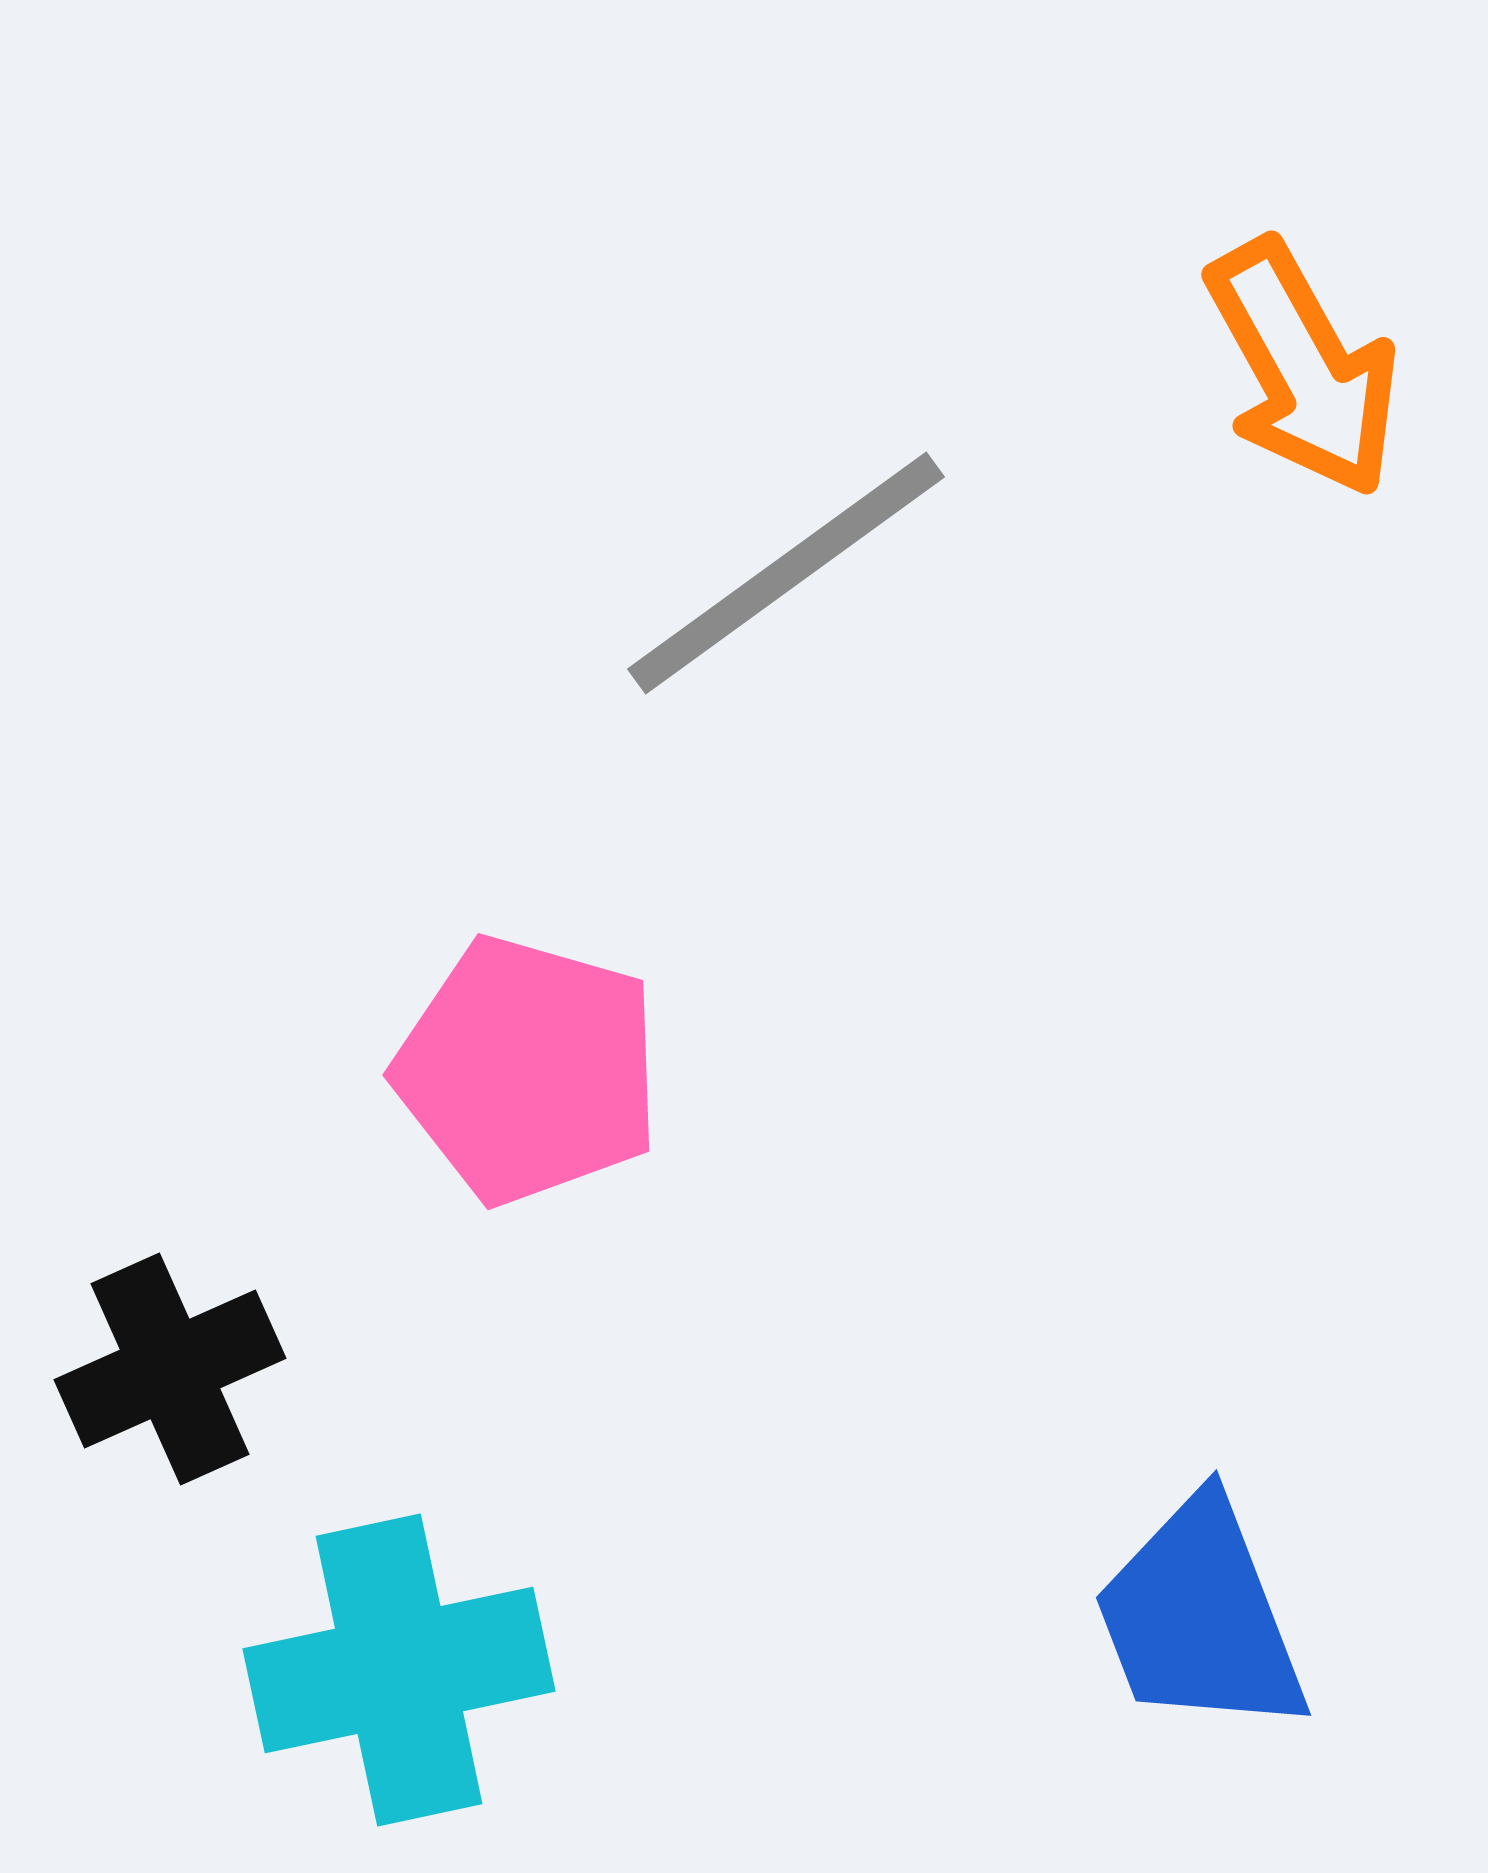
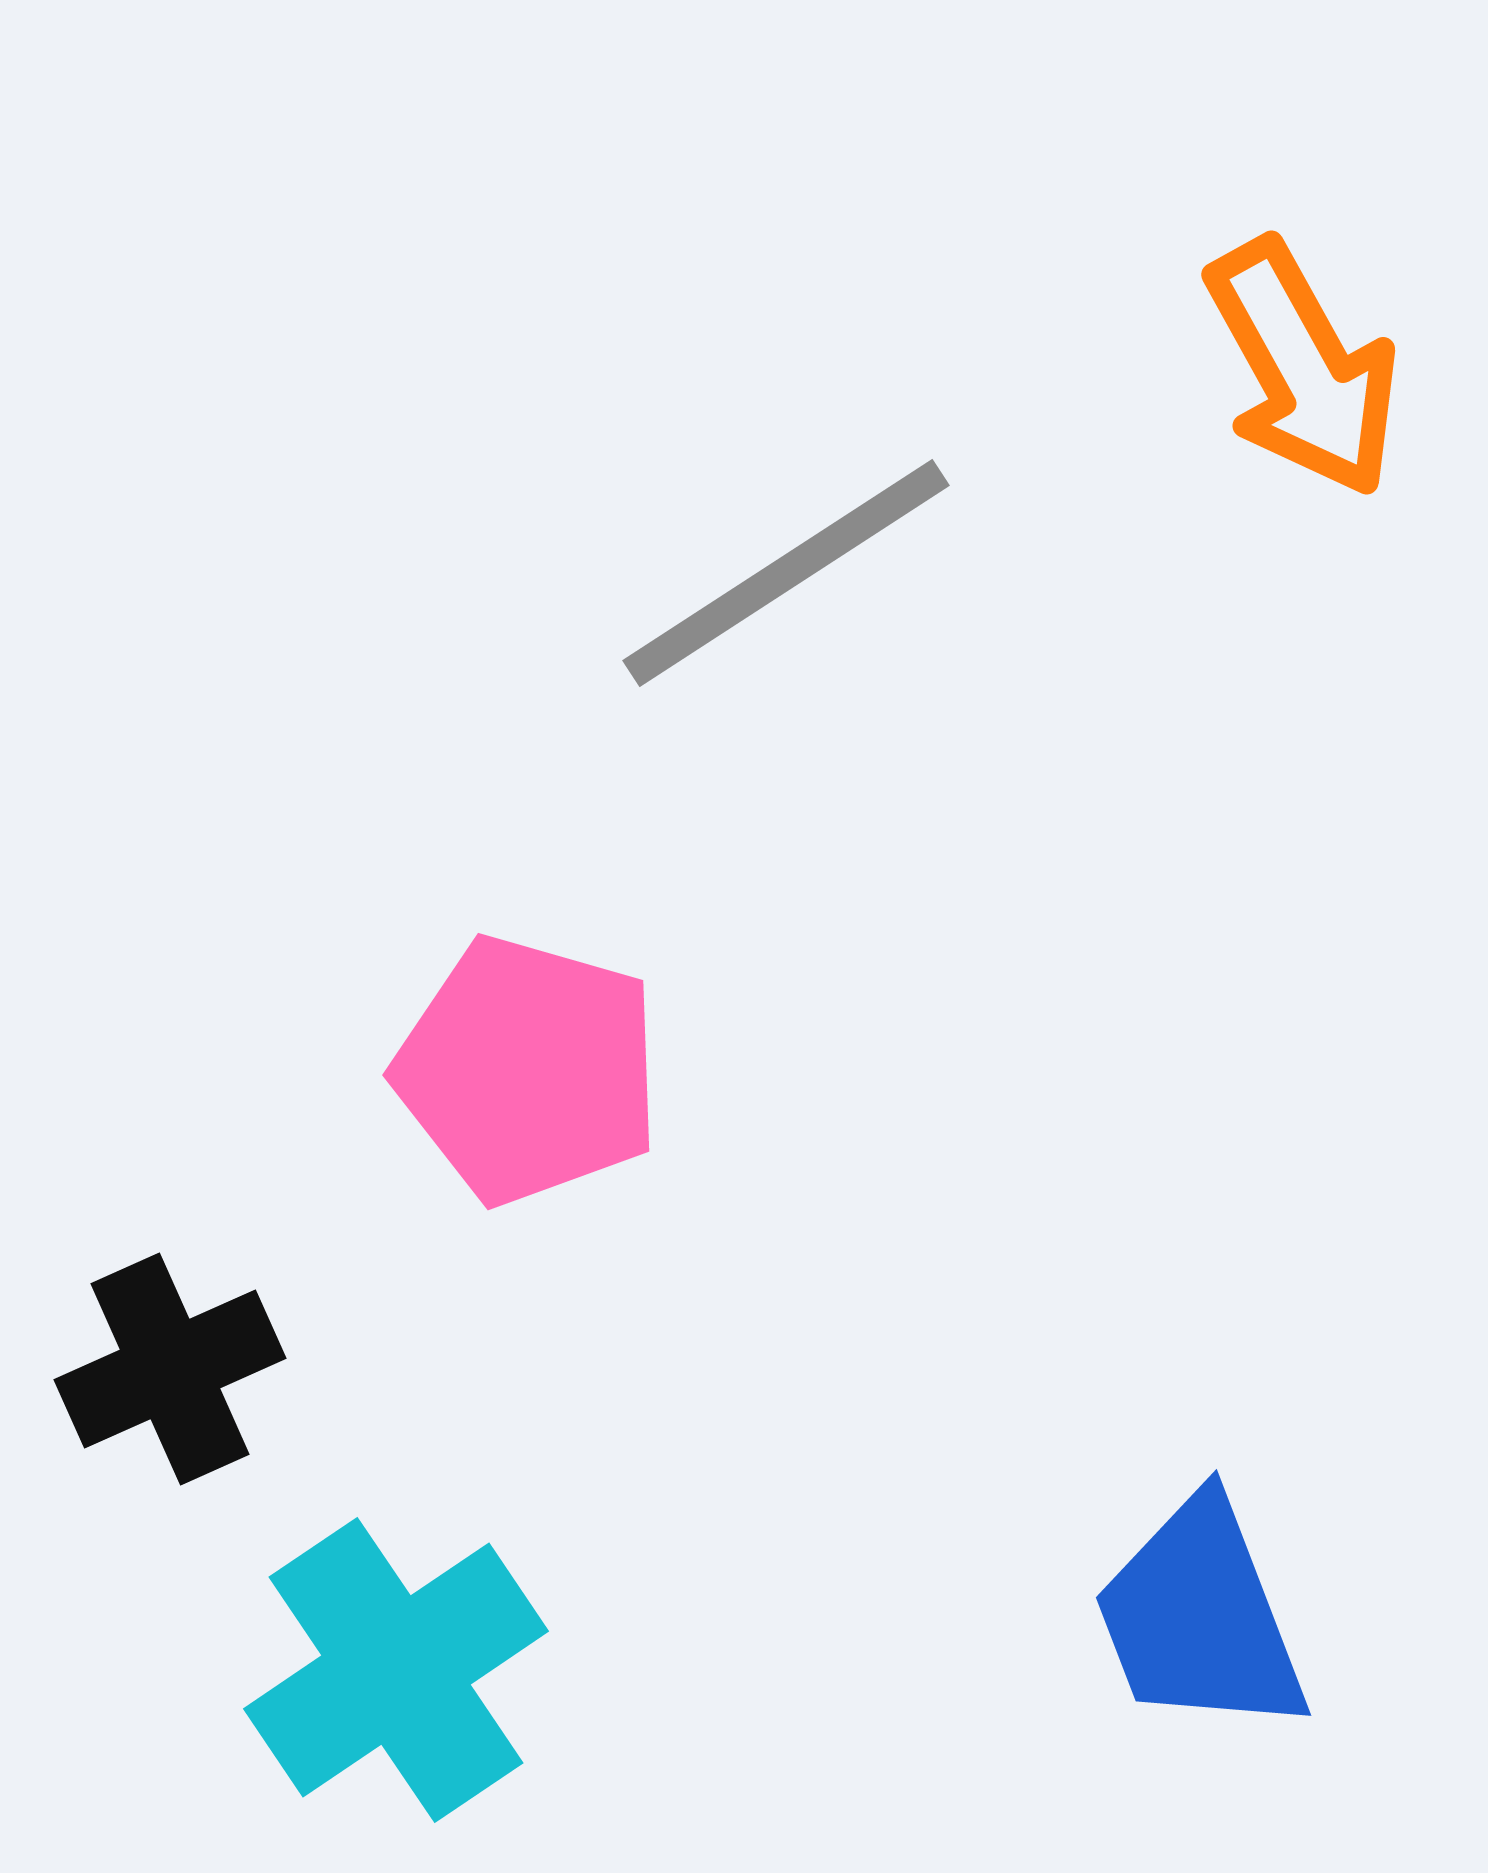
gray line: rotated 3 degrees clockwise
cyan cross: moved 3 px left; rotated 22 degrees counterclockwise
